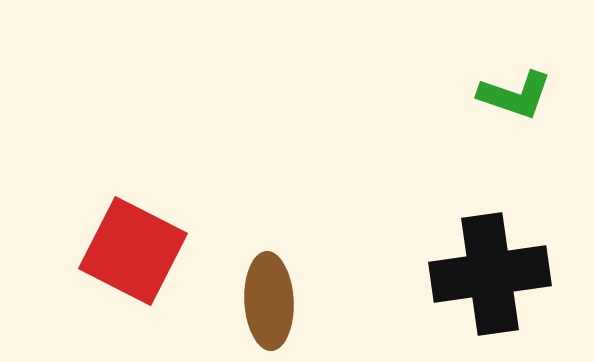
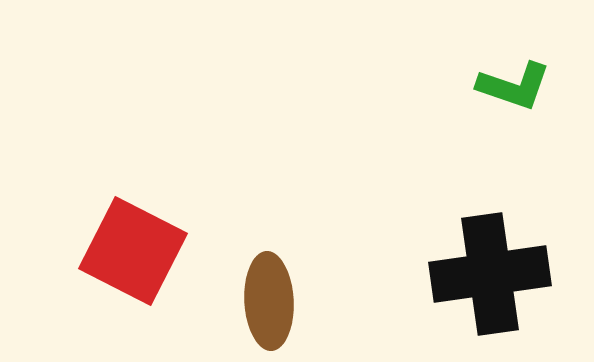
green L-shape: moved 1 px left, 9 px up
